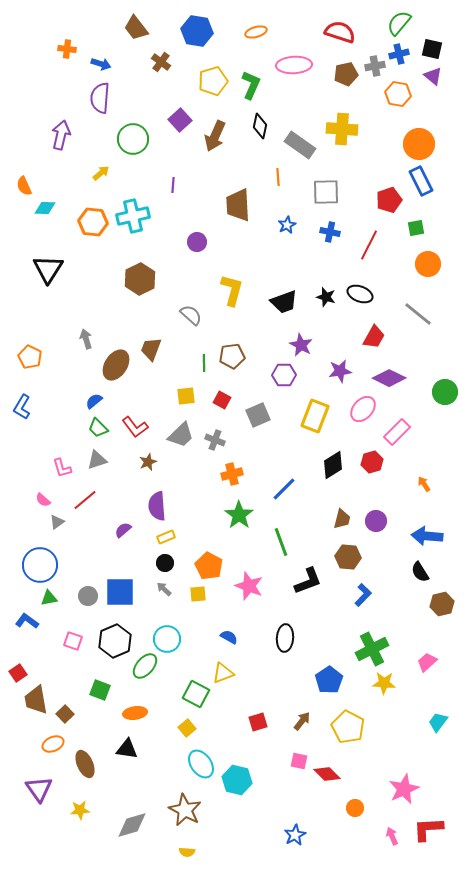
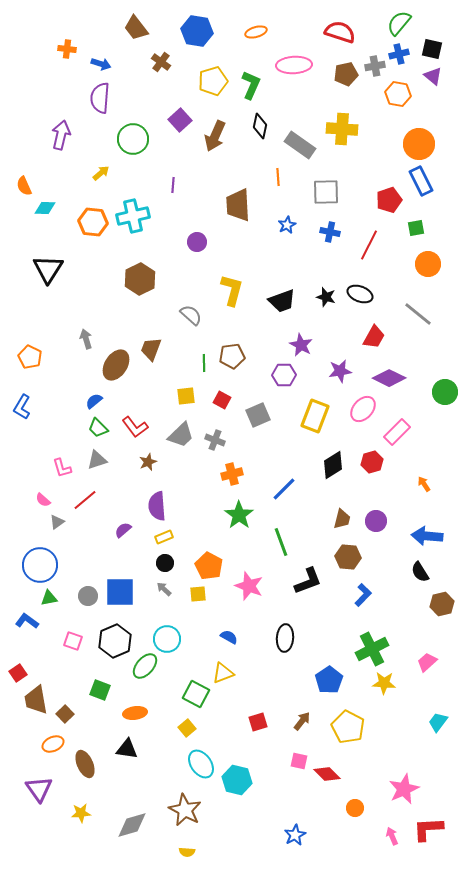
black trapezoid at (284, 302): moved 2 px left, 1 px up
yellow rectangle at (166, 537): moved 2 px left
yellow star at (80, 810): moved 1 px right, 3 px down
